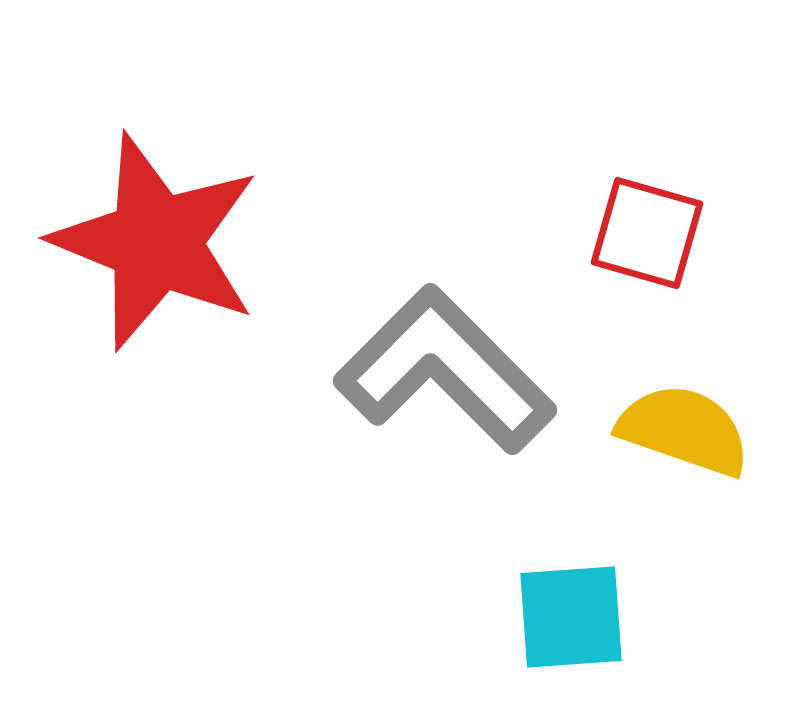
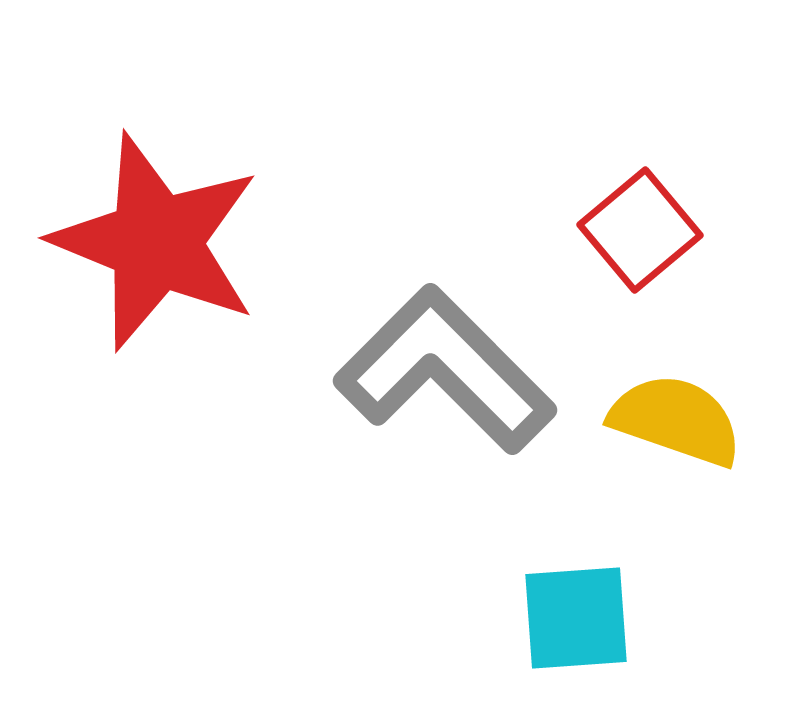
red square: moved 7 px left, 3 px up; rotated 34 degrees clockwise
yellow semicircle: moved 8 px left, 10 px up
cyan square: moved 5 px right, 1 px down
